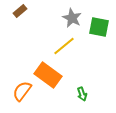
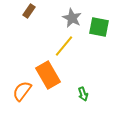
brown rectangle: moved 9 px right; rotated 16 degrees counterclockwise
yellow line: rotated 10 degrees counterclockwise
orange rectangle: rotated 24 degrees clockwise
green arrow: moved 1 px right
